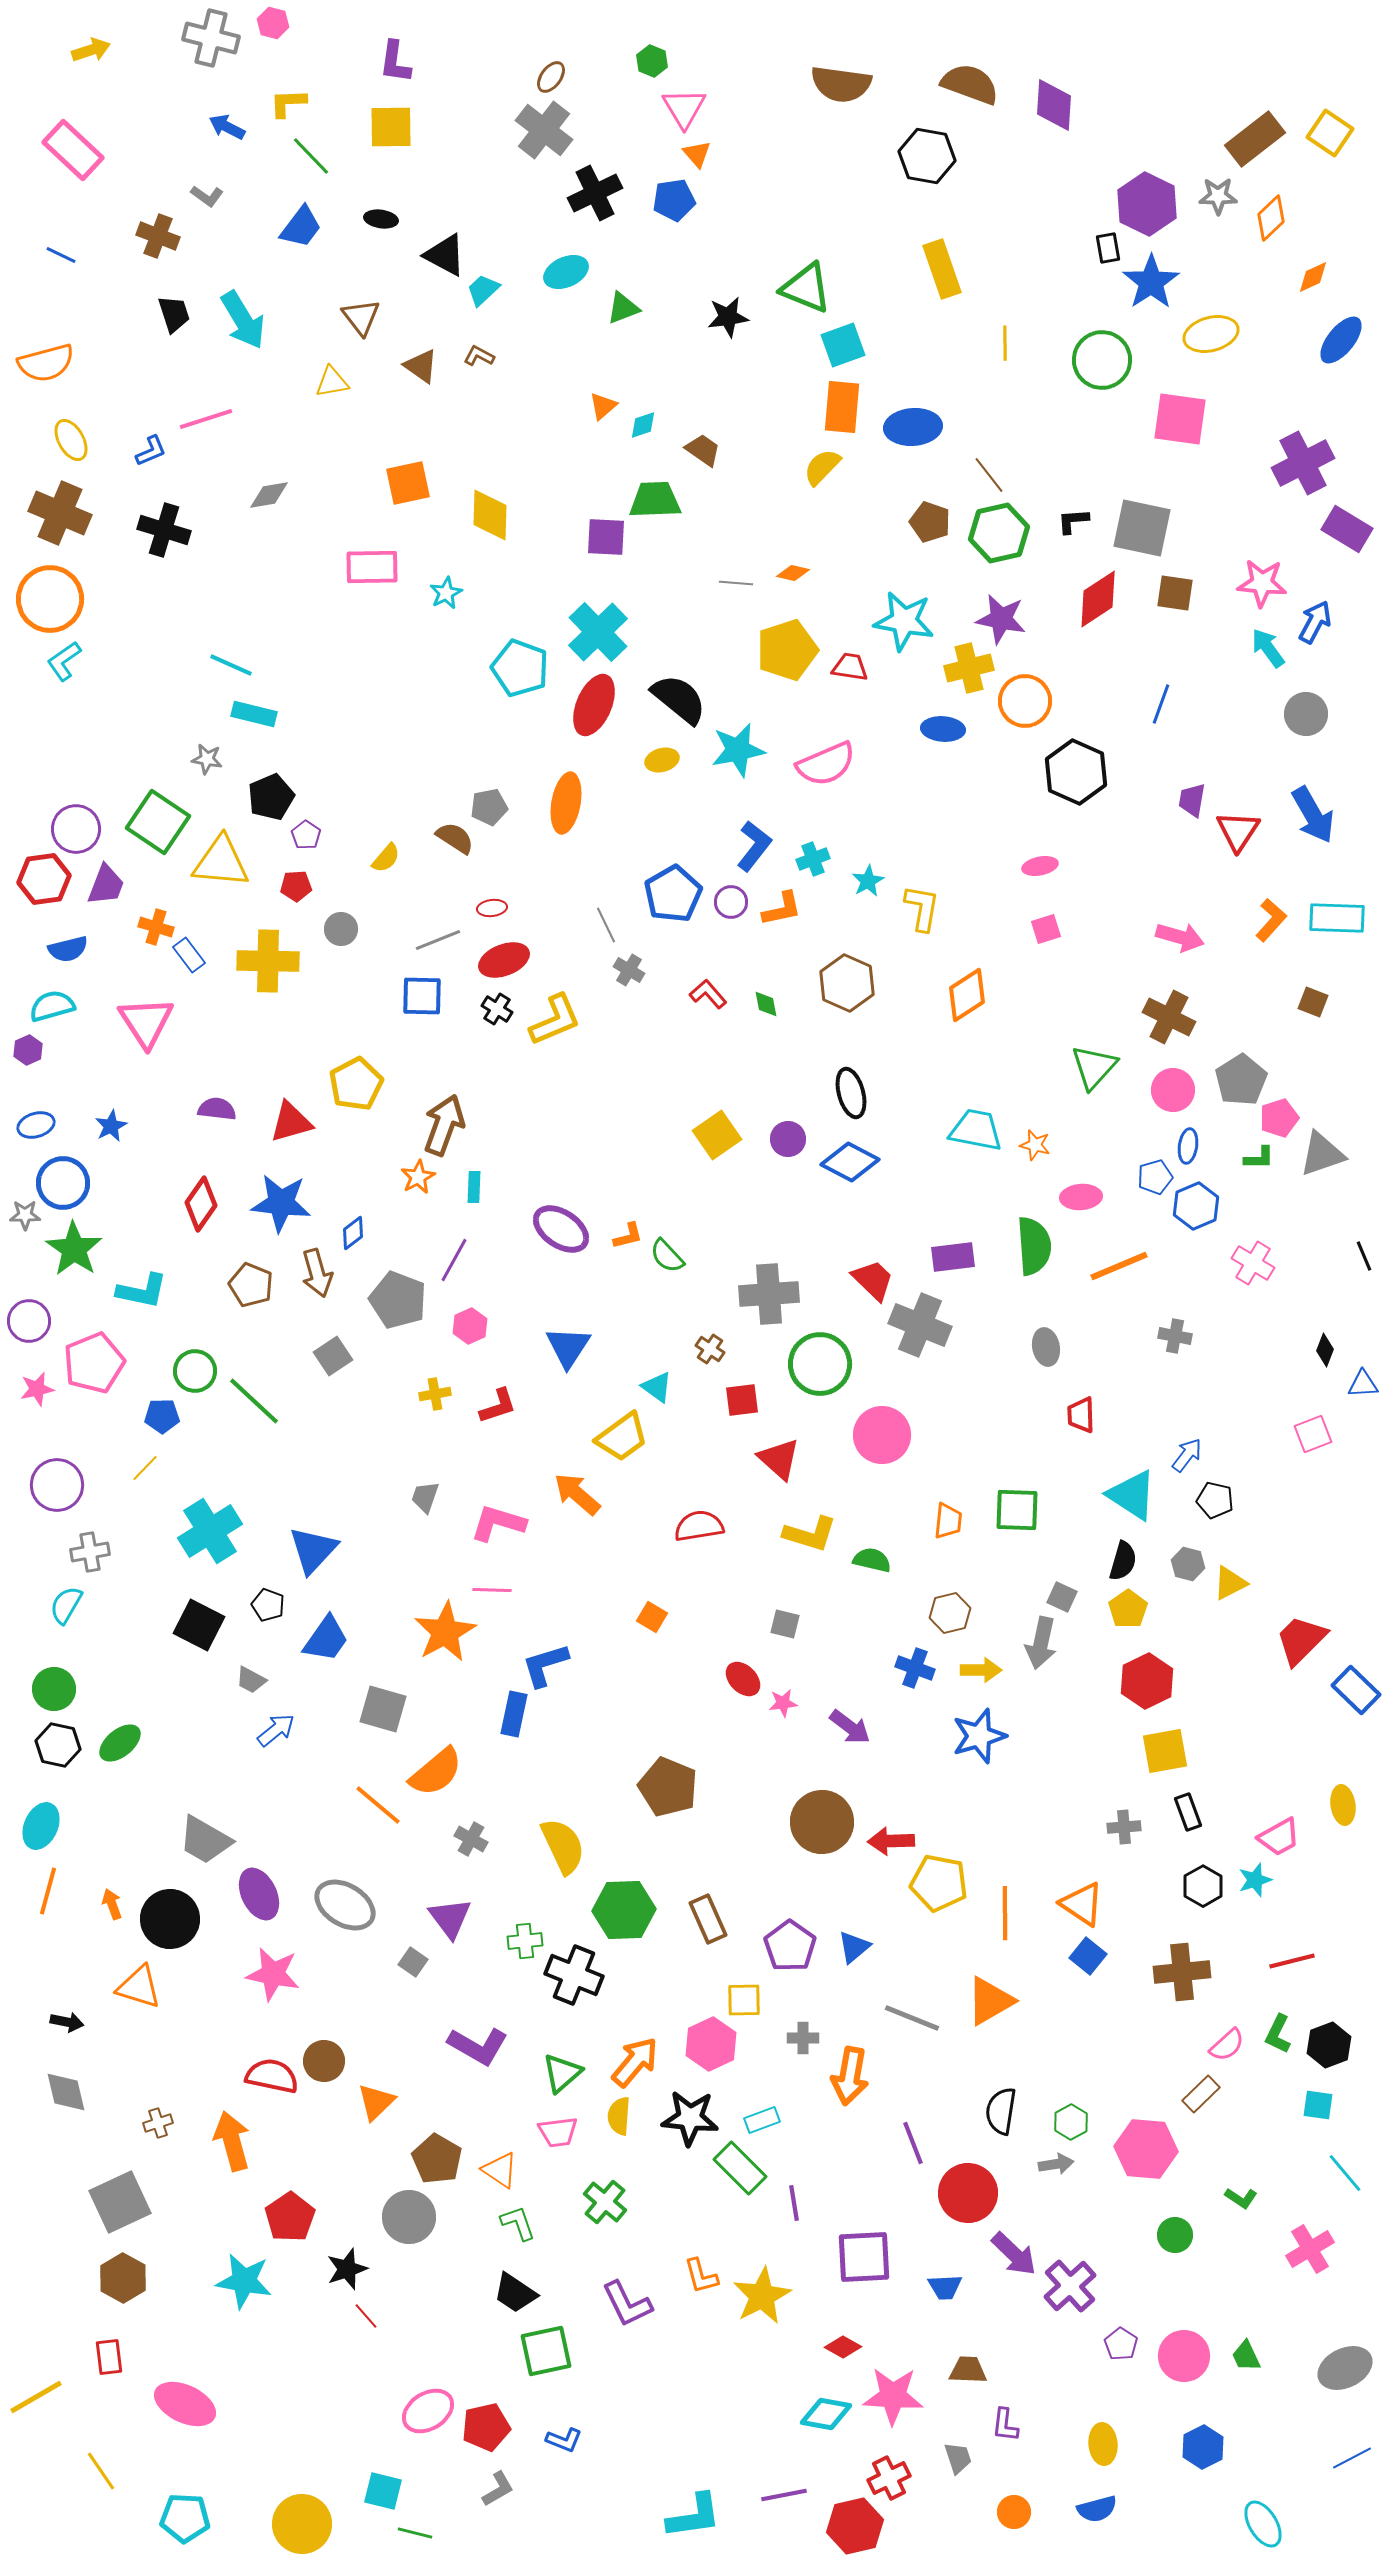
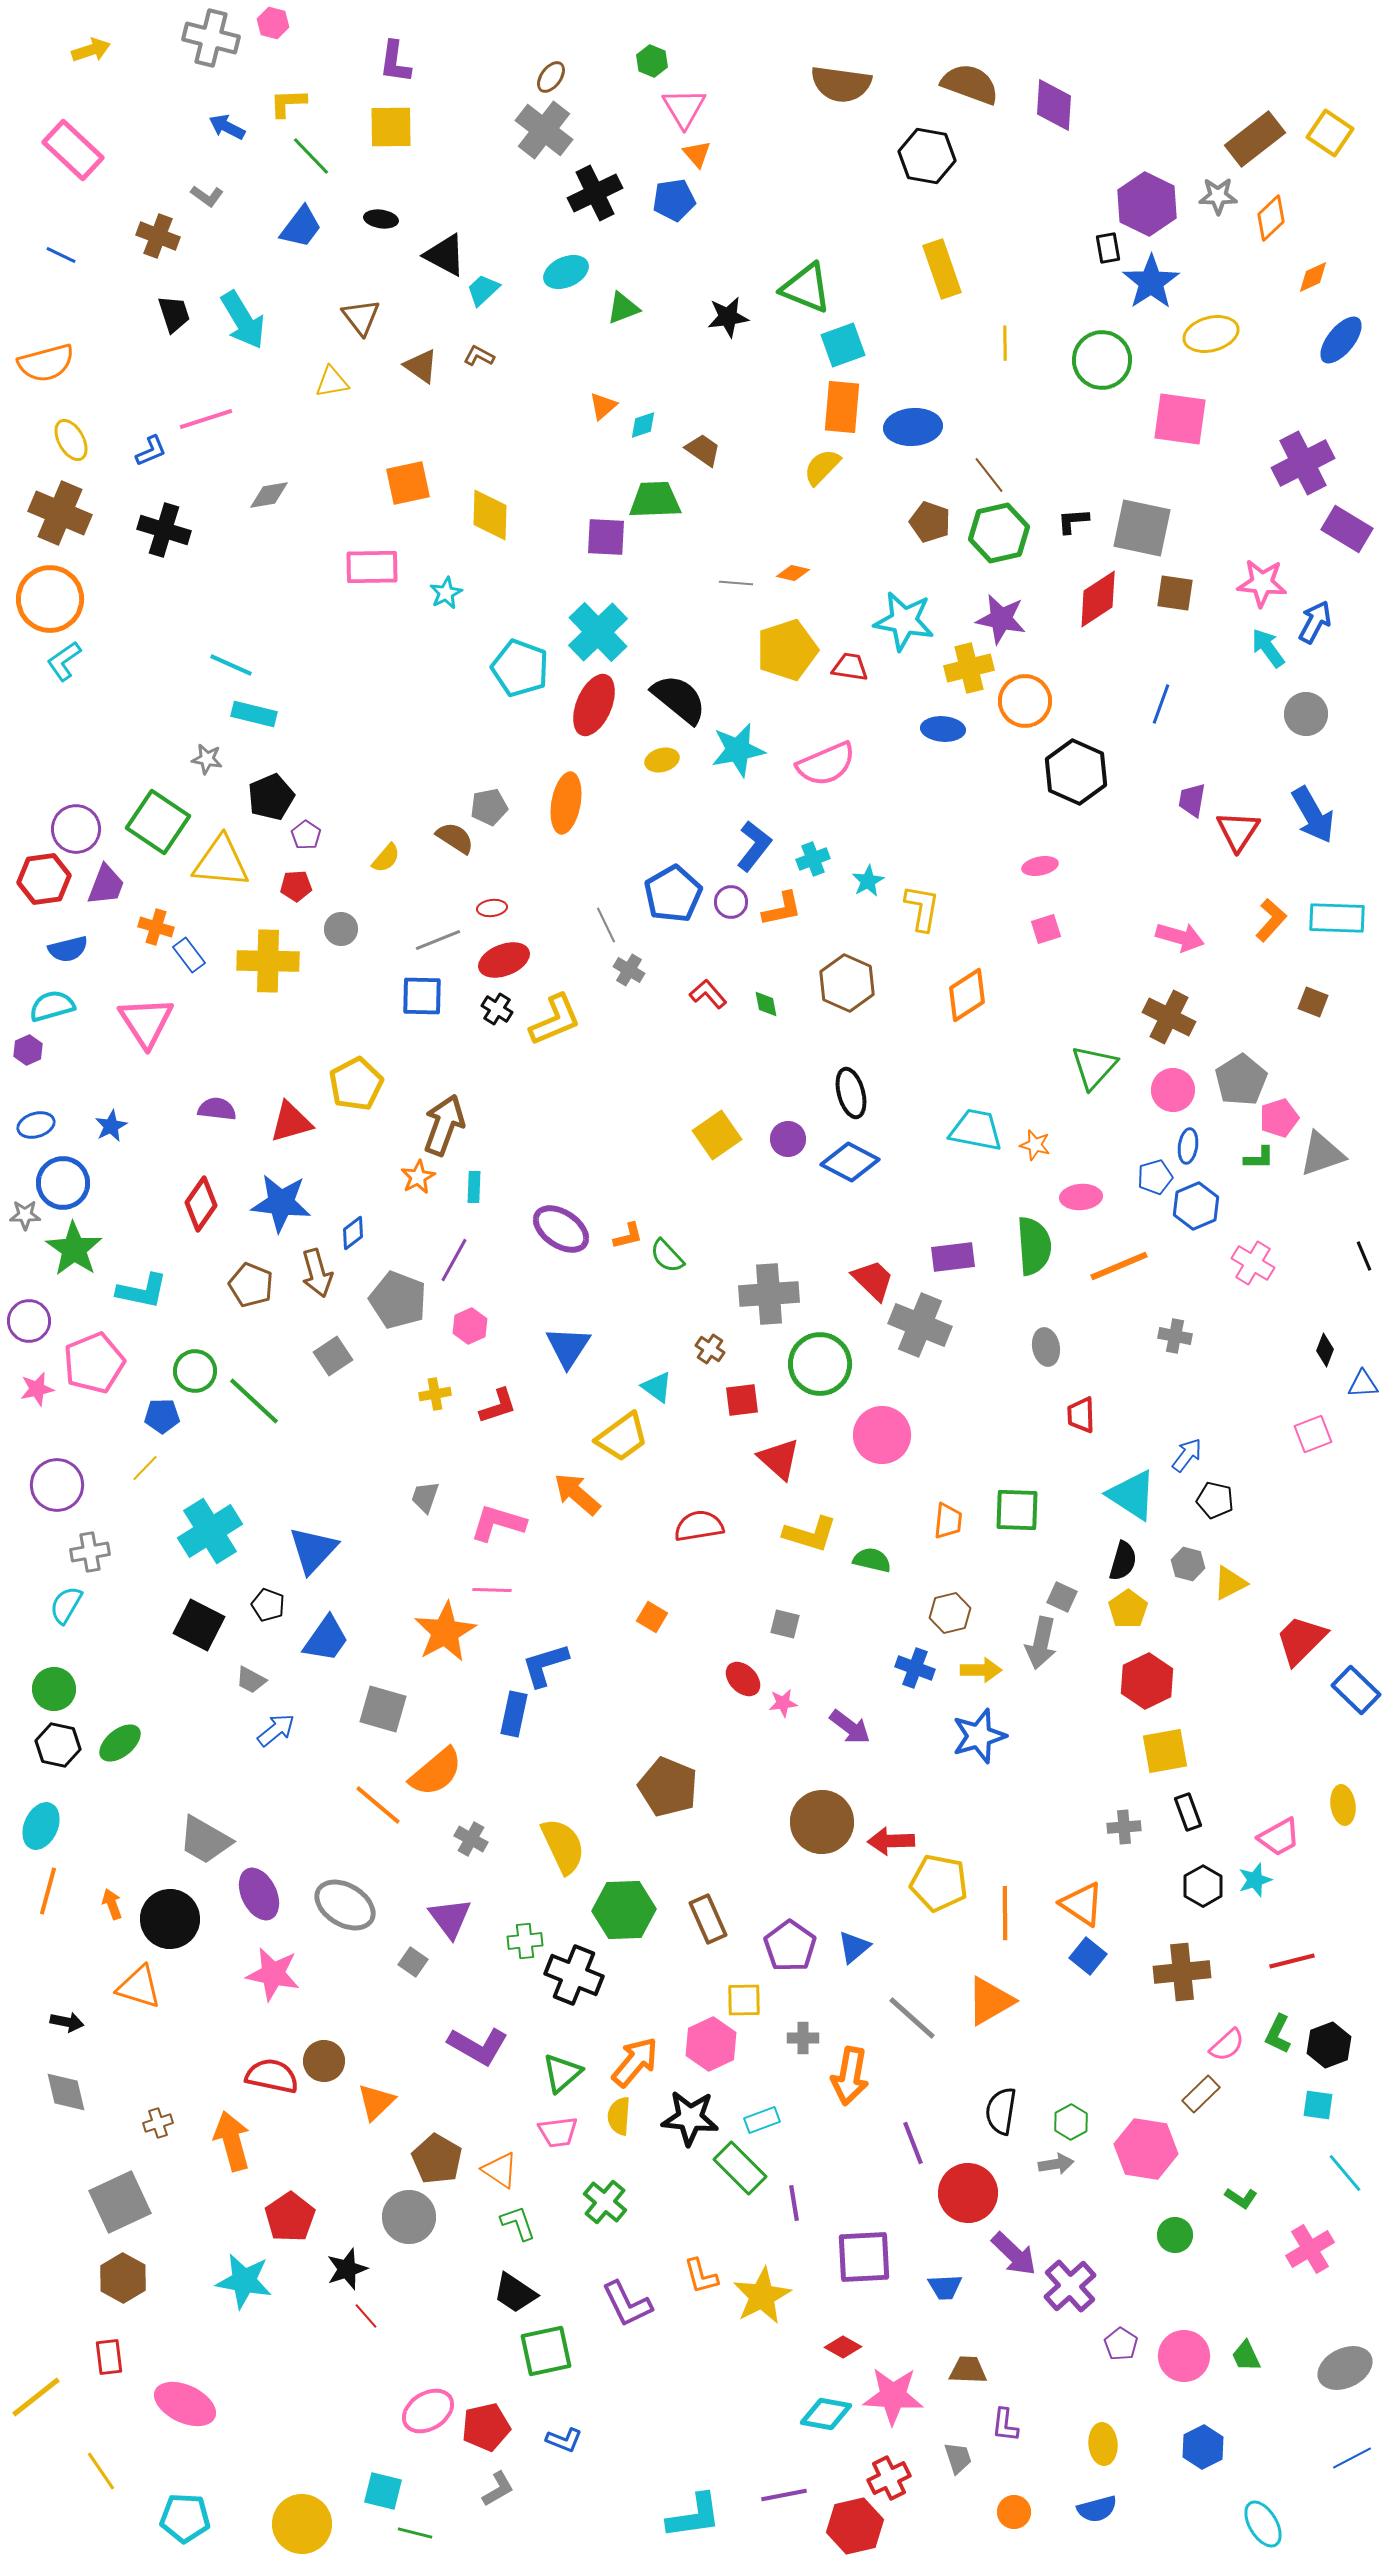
gray line at (912, 2018): rotated 20 degrees clockwise
pink hexagon at (1146, 2149): rotated 4 degrees clockwise
yellow line at (36, 2397): rotated 8 degrees counterclockwise
